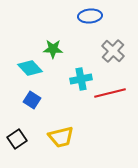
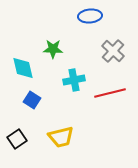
cyan diamond: moved 7 px left; rotated 30 degrees clockwise
cyan cross: moved 7 px left, 1 px down
